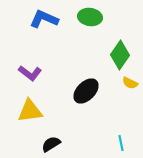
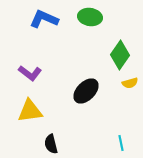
yellow semicircle: rotated 42 degrees counterclockwise
black semicircle: rotated 72 degrees counterclockwise
